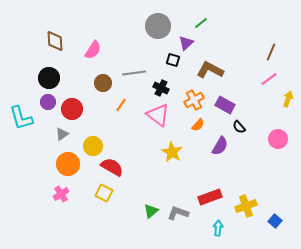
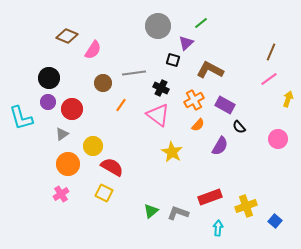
brown diamond: moved 12 px right, 5 px up; rotated 65 degrees counterclockwise
